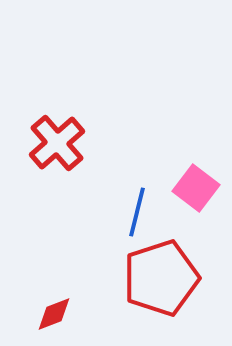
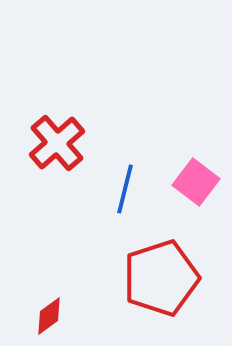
pink square: moved 6 px up
blue line: moved 12 px left, 23 px up
red diamond: moved 5 px left, 2 px down; rotated 15 degrees counterclockwise
